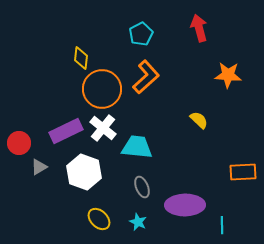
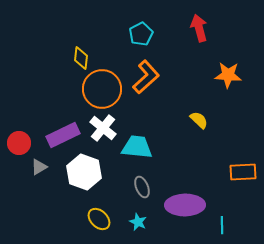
purple rectangle: moved 3 px left, 4 px down
